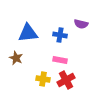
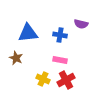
yellow cross: rotated 16 degrees clockwise
